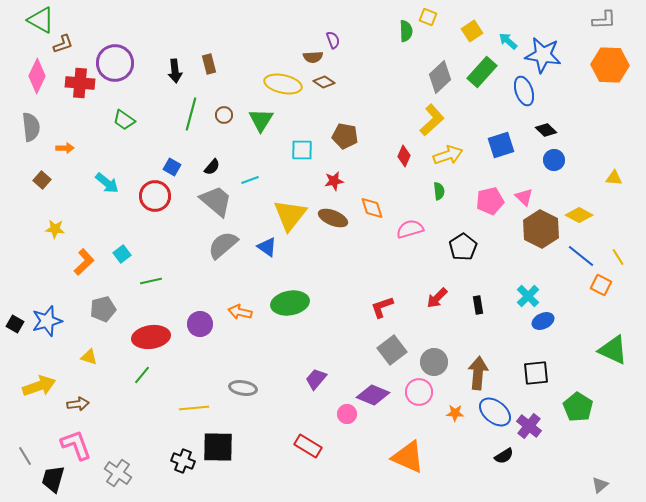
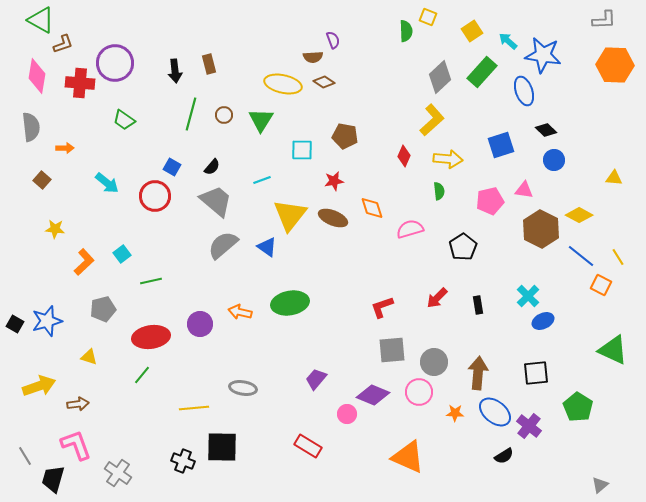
orange hexagon at (610, 65): moved 5 px right
pink diamond at (37, 76): rotated 16 degrees counterclockwise
yellow arrow at (448, 155): moved 4 px down; rotated 24 degrees clockwise
cyan line at (250, 180): moved 12 px right
pink triangle at (524, 197): moved 7 px up; rotated 36 degrees counterclockwise
gray square at (392, 350): rotated 32 degrees clockwise
black square at (218, 447): moved 4 px right
